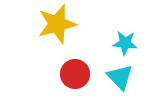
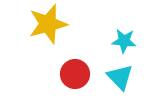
yellow star: moved 9 px left
cyan star: moved 1 px left, 2 px up
